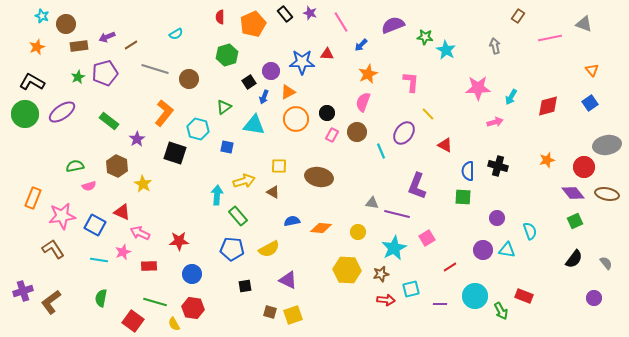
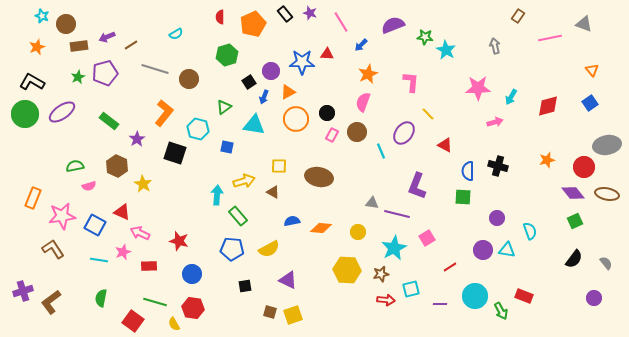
red star at (179, 241): rotated 18 degrees clockwise
